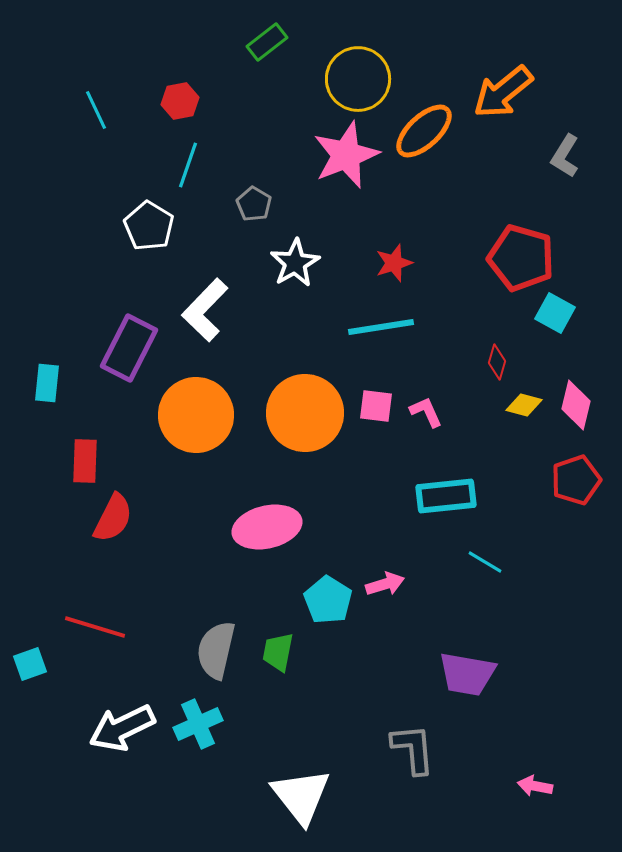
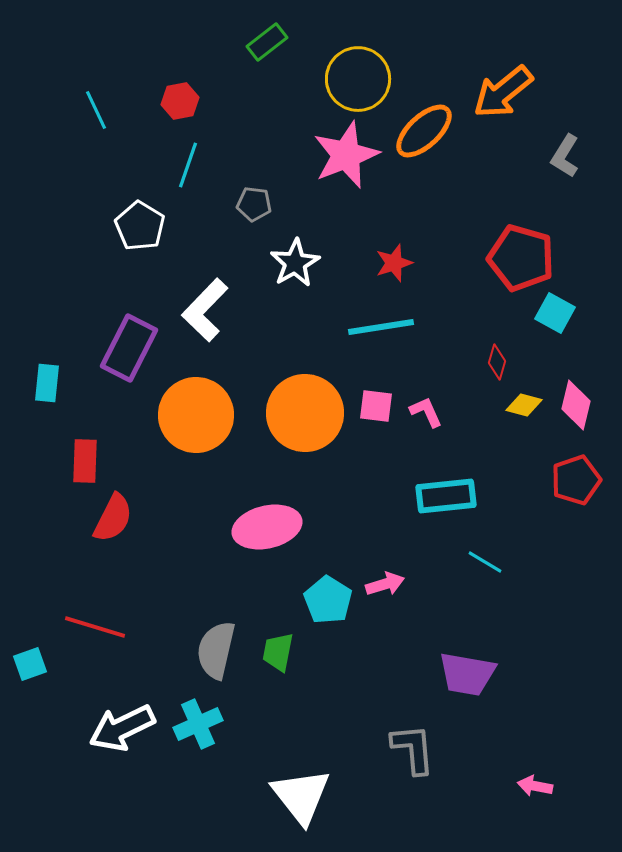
gray pentagon at (254, 204): rotated 24 degrees counterclockwise
white pentagon at (149, 226): moved 9 px left
